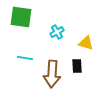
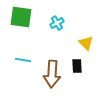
cyan cross: moved 9 px up
yellow triangle: rotated 28 degrees clockwise
cyan line: moved 2 px left, 2 px down
